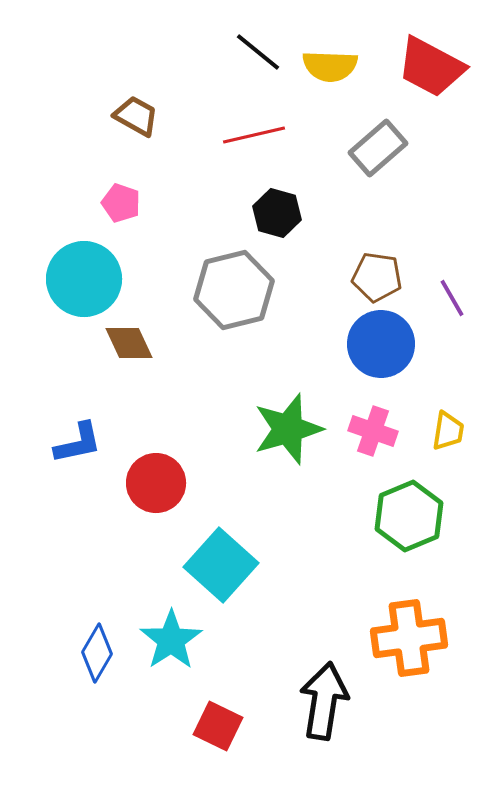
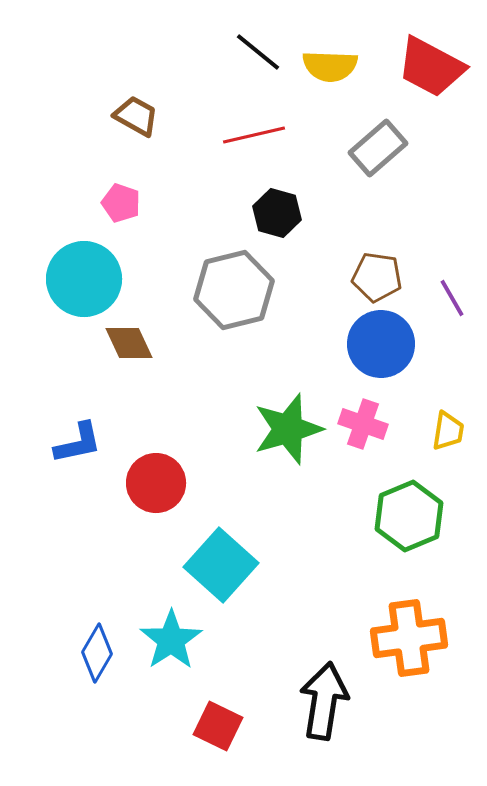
pink cross: moved 10 px left, 7 px up
